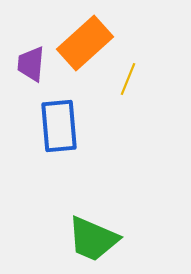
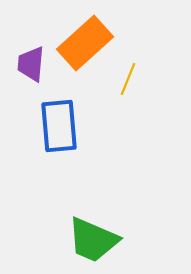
green trapezoid: moved 1 px down
